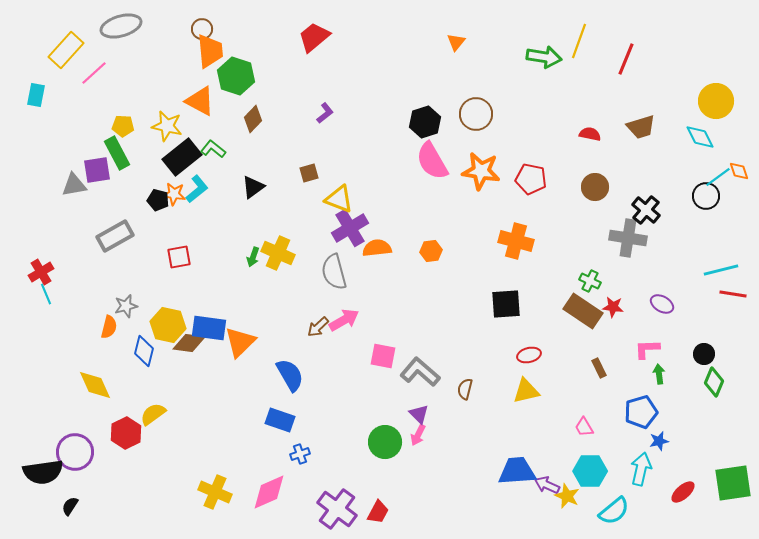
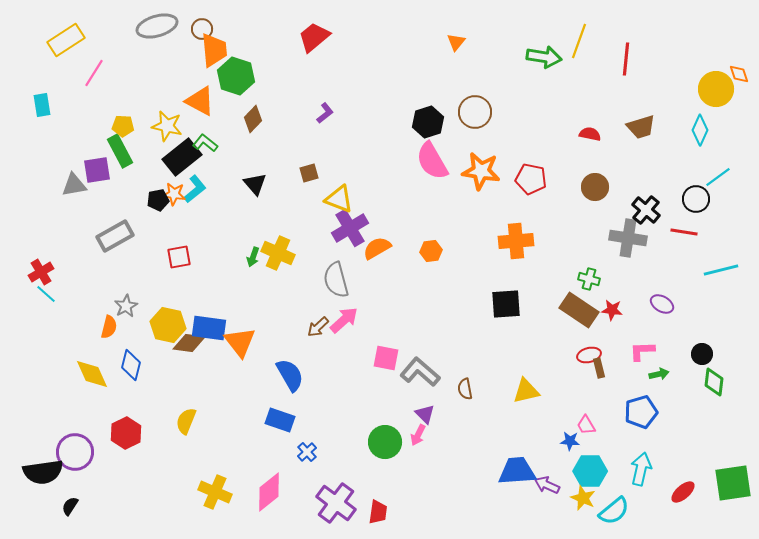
gray ellipse at (121, 26): moved 36 px right
yellow rectangle at (66, 50): moved 10 px up; rotated 15 degrees clockwise
orange trapezoid at (210, 51): moved 4 px right, 1 px up
red line at (626, 59): rotated 16 degrees counterclockwise
pink line at (94, 73): rotated 16 degrees counterclockwise
cyan rectangle at (36, 95): moved 6 px right, 10 px down; rotated 20 degrees counterclockwise
yellow circle at (716, 101): moved 12 px up
brown circle at (476, 114): moved 1 px left, 2 px up
black hexagon at (425, 122): moved 3 px right
cyan diamond at (700, 137): moved 7 px up; rotated 52 degrees clockwise
green L-shape at (213, 149): moved 8 px left, 6 px up
green rectangle at (117, 153): moved 3 px right, 2 px up
orange diamond at (739, 171): moved 97 px up
black triangle at (253, 187): moved 2 px right, 3 px up; rotated 35 degrees counterclockwise
cyan L-shape at (197, 189): moved 2 px left
black circle at (706, 196): moved 10 px left, 3 px down
black pentagon at (158, 200): rotated 25 degrees counterclockwise
orange cross at (516, 241): rotated 20 degrees counterclockwise
orange semicircle at (377, 248): rotated 24 degrees counterclockwise
gray semicircle at (334, 272): moved 2 px right, 8 px down
green cross at (590, 281): moved 1 px left, 2 px up; rotated 10 degrees counterclockwise
cyan line at (46, 294): rotated 25 degrees counterclockwise
red line at (733, 294): moved 49 px left, 62 px up
gray star at (126, 306): rotated 15 degrees counterclockwise
red star at (613, 307): moved 1 px left, 3 px down
brown rectangle at (583, 311): moved 4 px left, 1 px up
pink arrow at (344, 320): rotated 12 degrees counterclockwise
orange triangle at (240, 342): rotated 24 degrees counterclockwise
pink L-shape at (647, 349): moved 5 px left, 2 px down
blue diamond at (144, 351): moved 13 px left, 14 px down
black circle at (704, 354): moved 2 px left
red ellipse at (529, 355): moved 60 px right
pink square at (383, 356): moved 3 px right, 2 px down
brown rectangle at (599, 368): rotated 12 degrees clockwise
green arrow at (659, 374): rotated 84 degrees clockwise
green diamond at (714, 382): rotated 16 degrees counterclockwise
yellow diamond at (95, 385): moved 3 px left, 11 px up
brown semicircle at (465, 389): rotated 25 degrees counterclockwise
yellow semicircle at (153, 414): moved 33 px right, 7 px down; rotated 32 degrees counterclockwise
purple triangle at (419, 414): moved 6 px right
pink trapezoid at (584, 427): moved 2 px right, 2 px up
blue star at (659, 441): moved 89 px left; rotated 18 degrees clockwise
blue cross at (300, 454): moved 7 px right, 2 px up; rotated 24 degrees counterclockwise
pink diamond at (269, 492): rotated 15 degrees counterclockwise
yellow star at (567, 496): moved 16 px right, 2 px down
purple cross at (337, 509): moved 1 px left, 6 px up
red trapezoid at (378, 512): rotated 20 degrees counterclockwise
